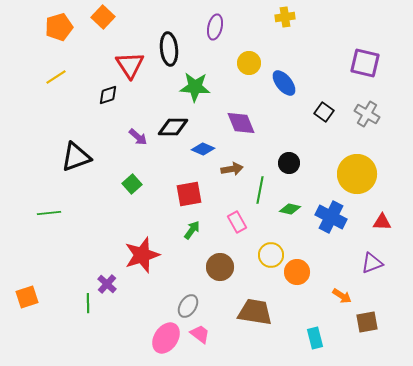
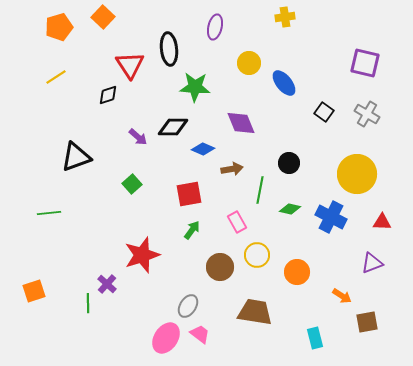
yellow circle at (271, 255): moved 14 px left
orange square at (27, 297): moved 7 px right, 6 px up
